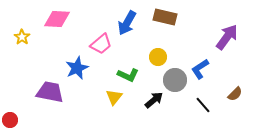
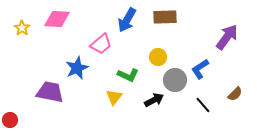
brown rectangle: rotated 15 degrees counterclockwise
blue arrow: moved 3 px up
yellow star: moved 9 px up
black arrow: rotated 12 degrees clockwise
